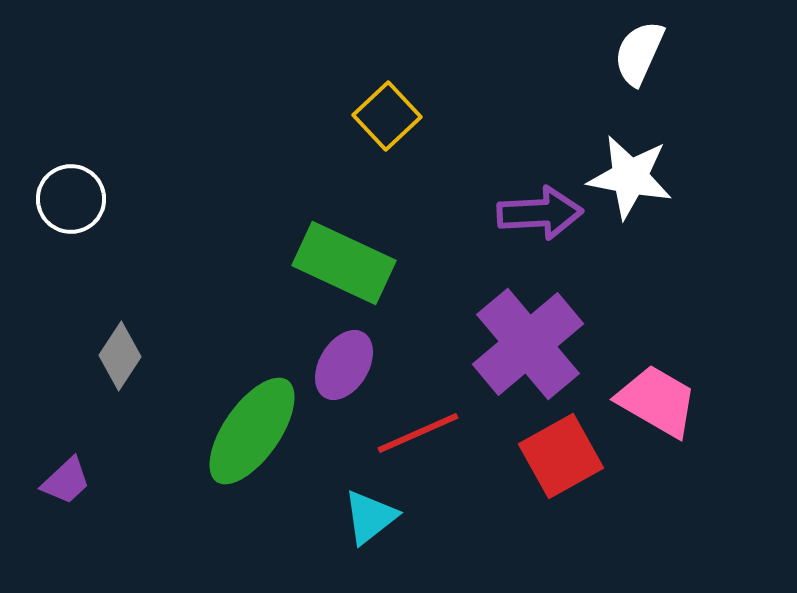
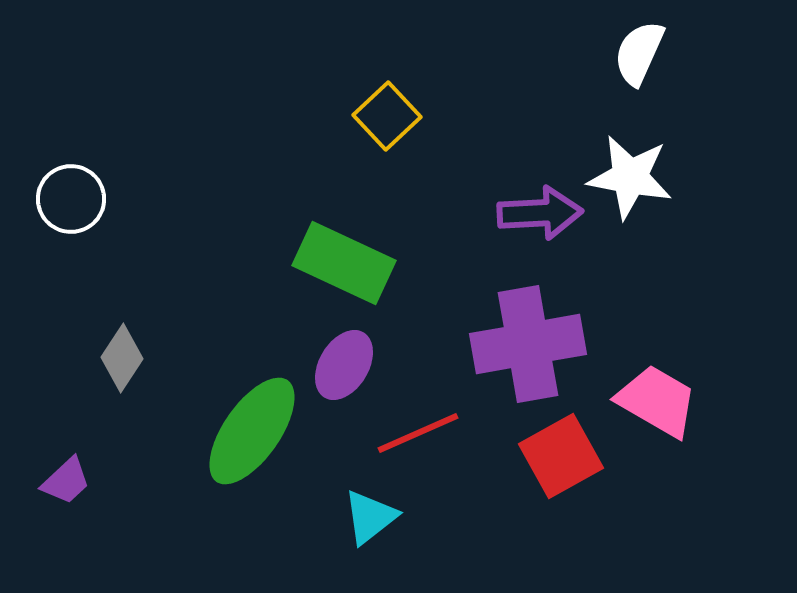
purple cross: rotated 30 degrees clockwise
gray diamond: moved 2 px right, 2 px down
